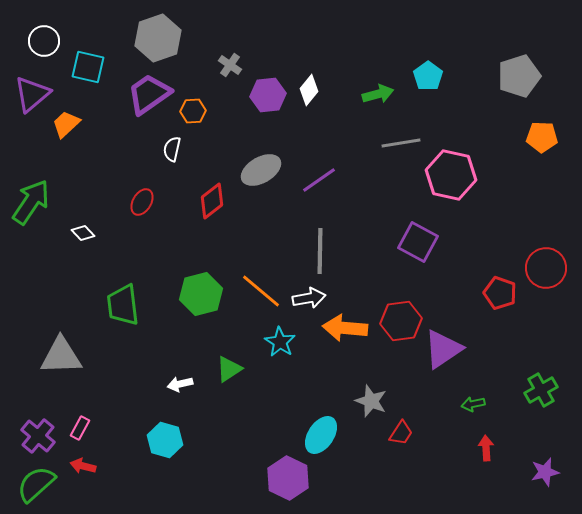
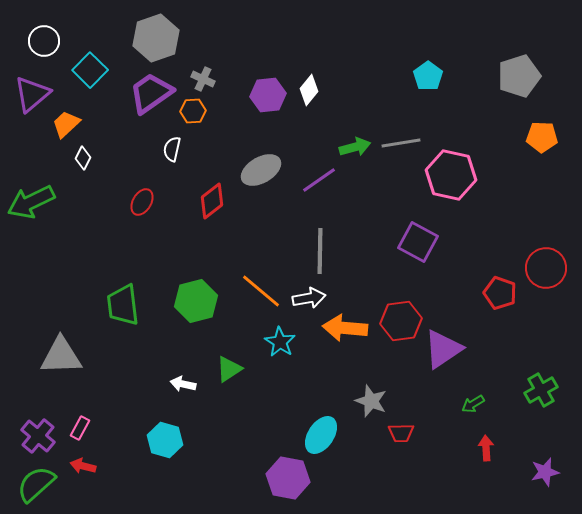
gray hexagon at (158, 38): moved 2 px left
gray cross at (230, 65): moved 27 px left, 14 px down; rotated 10 degrees counterclockwise
cyan square at (88, 67): moved 2 px right, 3 px down; rotated 32 degrees clockwise
purple trapezoid at (149, 94): moved 2 px right, 1 px up
green arrow at (378, 94): moved 23 px left, 53 px down
green arrow at (31, 202): rotated 150 degrees counterclockwise
white diamond at (83, 233): moved 75 px up; rotated 70 degrees clockwise
green hexagon at (201, 294): moved 5 px left, 7 px down
white arrow at (180, 384): moved 3 px right; rotated 25 degrees clockwise
green arrow at (473, 404): rotated 20 degrees counterclockwise
red trapezoid at (401, 433): rotated 56 degrees clockwise
purple hexagon at (288, 478): rotated 15 degrees counterclockwise
